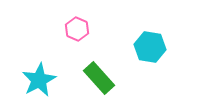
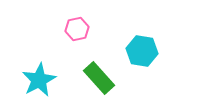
pink hexagon: rotated 25 degrees clockwise
cyan hexagon: moved 8 px left, 4 px down
